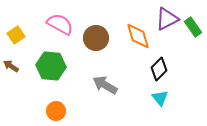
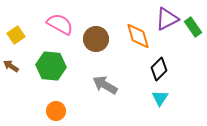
brown circle: moved 1 px down
cyan triangle: rotated 12 degrees clockwise
